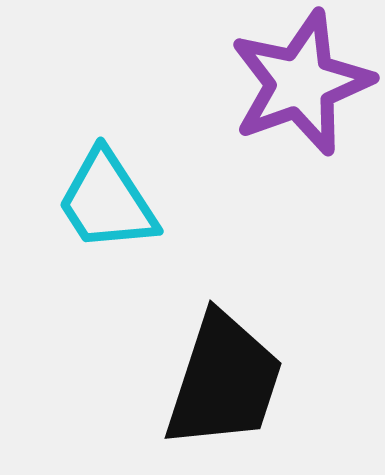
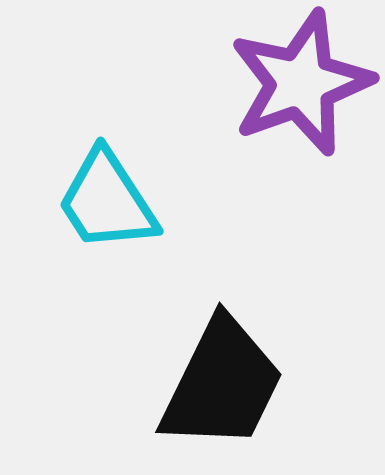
black trapezoid: moved 2 px left, 3 px down; rotated 8 degrees clockwise
